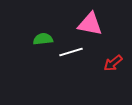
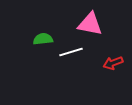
red arrow: rotated 18 degrees clockwise
